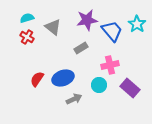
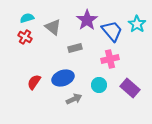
purple star: rotated 25 degrees counterclockwise
red cross: moved 2 px left
gray rectangle: moved 6 px left; rotated 16 degrees clockwise
pink cross: moved 6 px up
red semicircle: moved 3 px left, 3 px down
